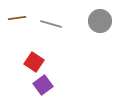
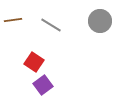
brown line: moved 4 px left, 2 px down
gray line: moved 1 px down; rotated 15 degrees clockwise
